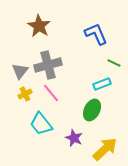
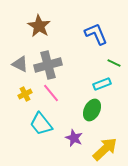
gray triangle: moved 7 px up; rotated 42 degrees counterclockwise
